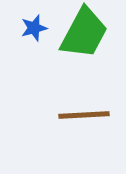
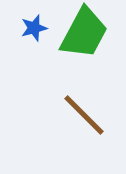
brown line: rotated 48 degrees clockwise
